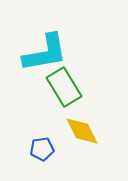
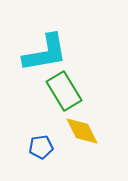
green rectangle: moved 4 px down
blue pentagon: moved 1 px left, 2 px up
